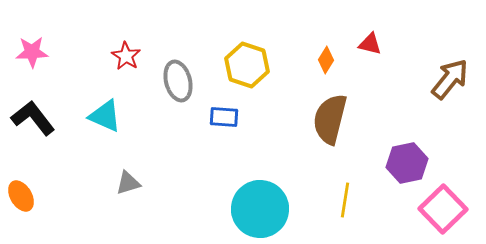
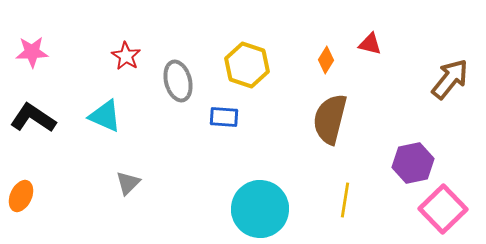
black L-shape: rotated 18 degrees counterclockwise
purple hexagon: moved 6 px right
gray triangle: rotated 28 degrees counterclockwise
orange ellipse: rotated 56 degrees clockwise
